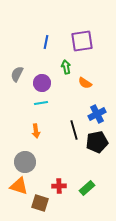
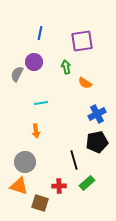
blue line: moved 6 px left, 9 px up
purple circle: moved 8 px left, 21 px up
black line: moved 30 px down
green rectangle: moved 5 px up
